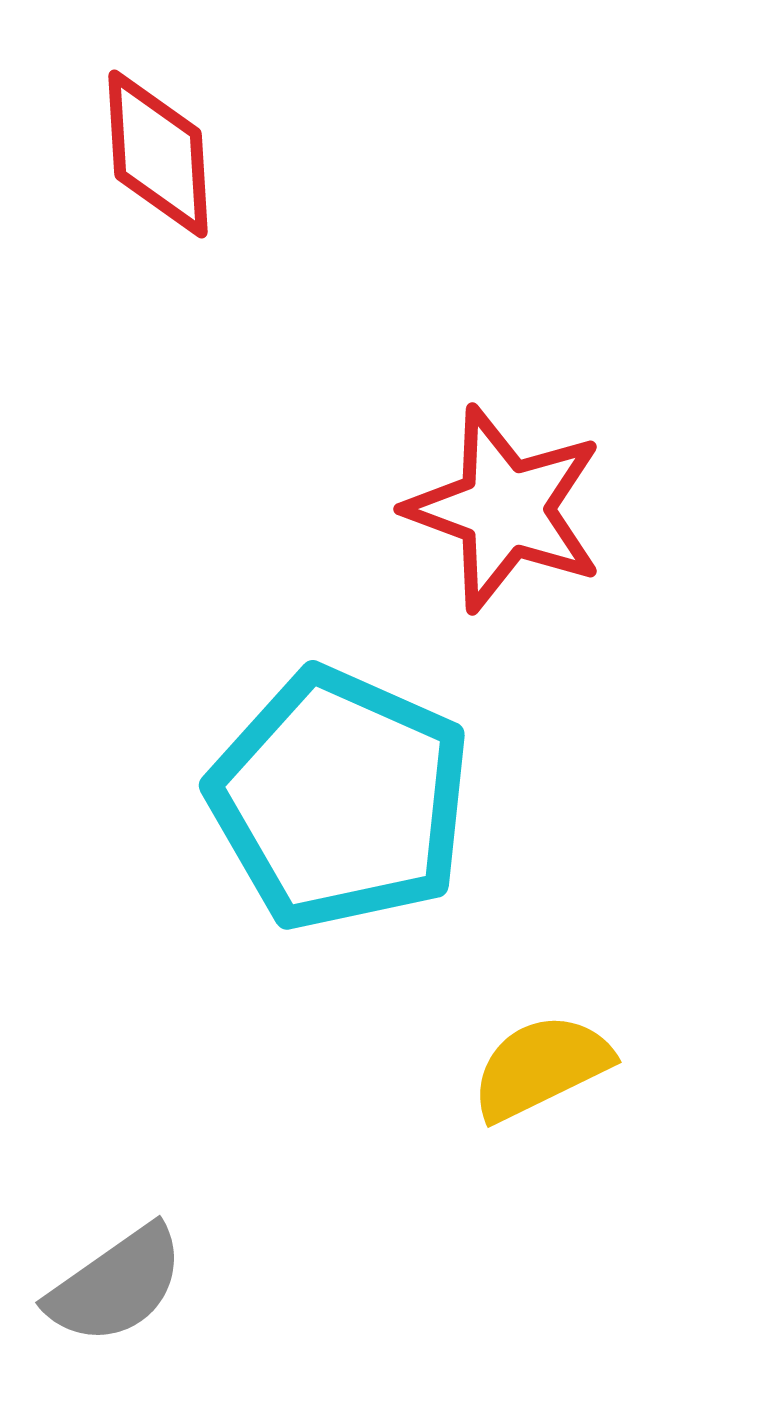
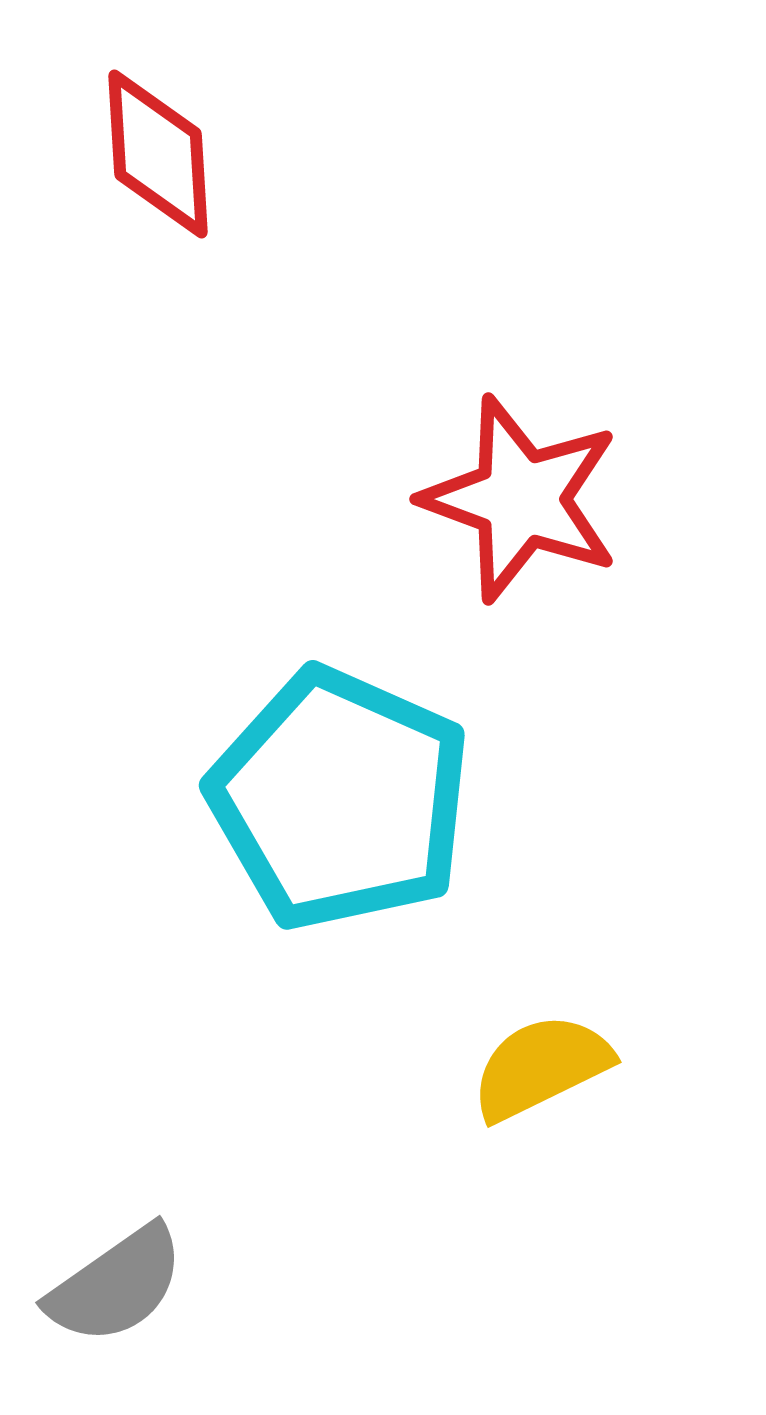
red star: moved 16 px right, 10 px up
